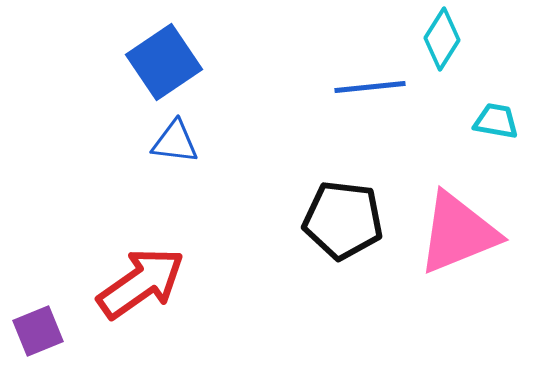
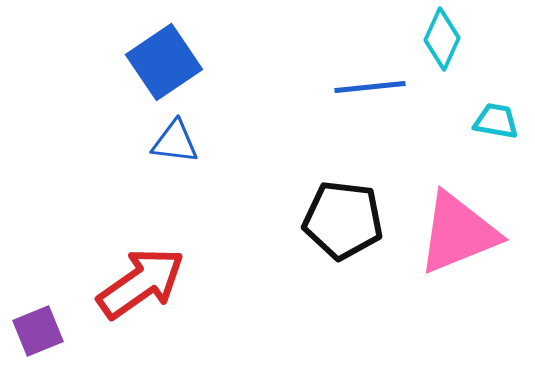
cyan diamond: rotated 8 degrees counterclockwise
